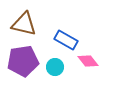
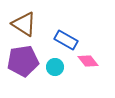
brown triangle: rotated 20 degrees clockwise
